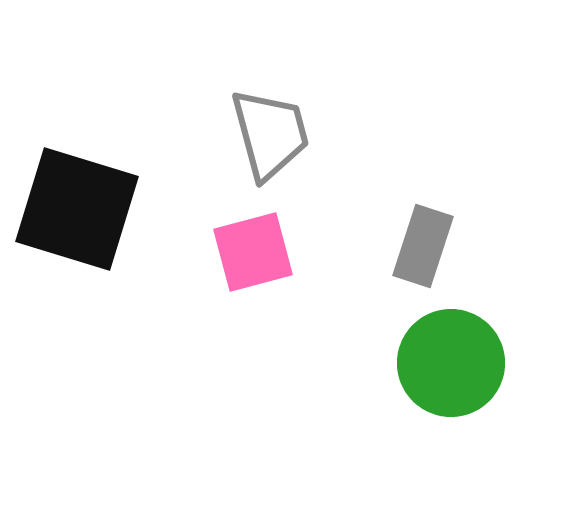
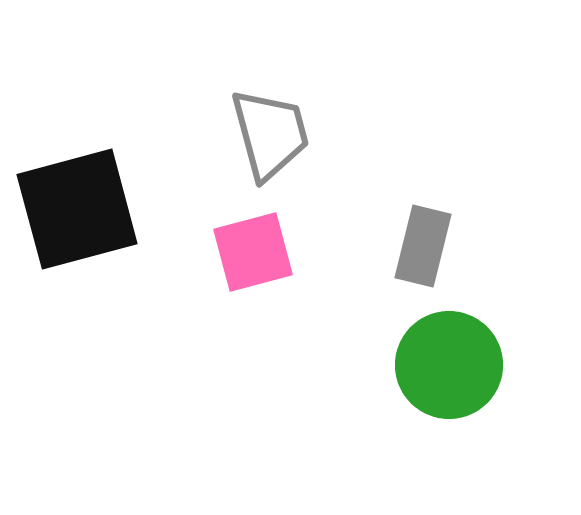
black square: rotated 32 degrees counterclockwise
gray rectangle: rotated 4 degrees counterclockwise
green circle: moved 2 px left, 2 px down
